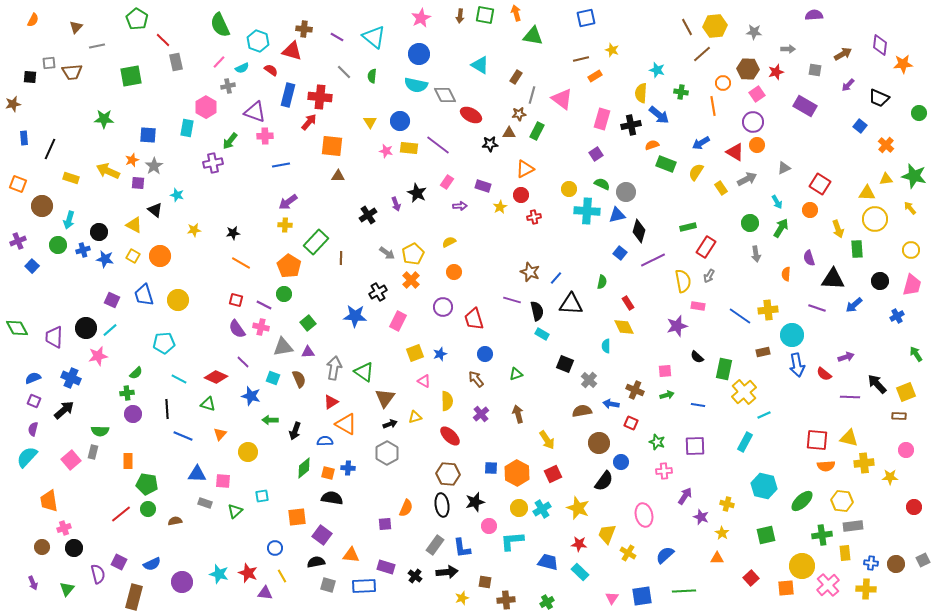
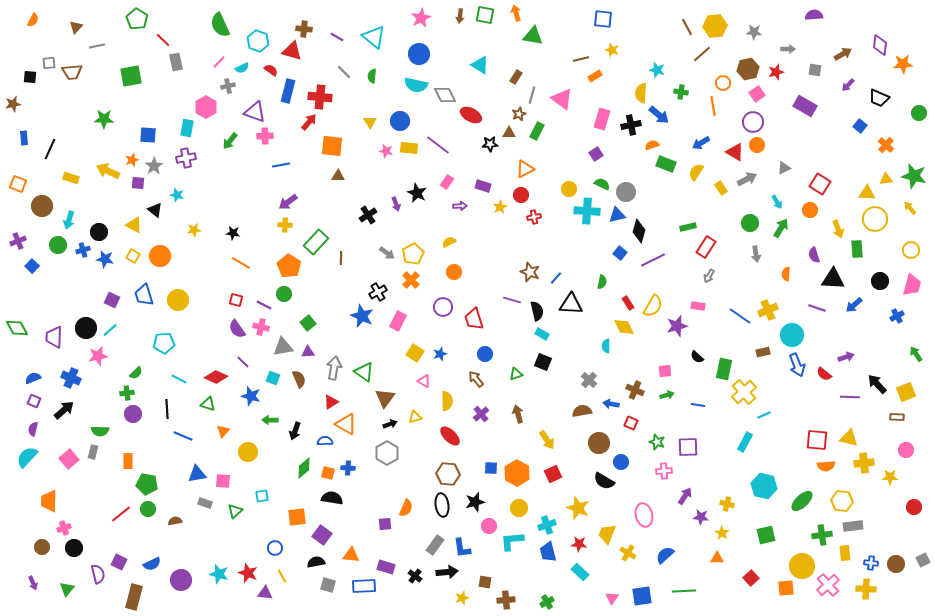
blue square at (586, 18): moved 17 px right, 1 px down; rotated 18 degrees clockwise
brown hexagon at (748, 69): rotated 15 degrees counterclockwise
blue rectangle at (288, 95): moved 4 px up
brown star at (519, 114): rotated 16 degrees counterclockwise
purple cross at (213, 163): moved 27 px left, 5 px up
black star at (233, 233): rotated 16 degrees clockwise
purple semicircle at (809, 258): moved 5 px right, 3 px up
yellow semicircle at (683, 281): moved 30 px left, 25 px down; rotated 40 degrees clockwise
yellow cross at (768, 310): rotated 18 degrees counterclockwise
blue star at (355, 316): moved 7 px right; rotated 20 degrees clockwise
yellow square at (415, 353): rotated 36 degrees counterclockwise
black square at (565, 364): moved 22 px left, 2 px up
blue arrow at (797, 365): rotated 10 degrees counterclockwise
brown rectangle at (899, 416): moved 2 px left, 1 px down
orange triangle at (220, 434): moved 3 px right, 3 px up
purple square at (695, 446): moved 7 px left, 1 px down
pink square at (71, 460): moved 2 px left, 1 px up
blue triangle at (197, 474): rotated 12 degrees counterclockwise
black semicircle at (604, 481): rotated 85 degrees clockwise
orange trapezoid at (49, 501): rotated 10 degrees clockwise
cyan cross at (542, 509): moved 5 px right, 16 px down; rotated 12 degrees clockwise
purple star at (701, 517): rotated 14 degrees counterclockwise
blue trapezoid at (548, 562): moved 10 px up; rotated 120 degrees counterclockwise
purple circle at (182, 582): moved 1 px left, 2 px up
